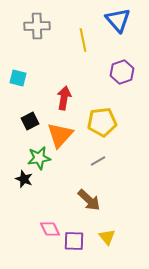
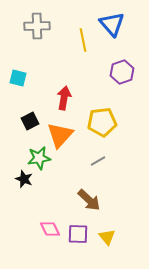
blue triangle: moved 6 px left, 4 px down
purple square: moved 4 px right, 7 px up
